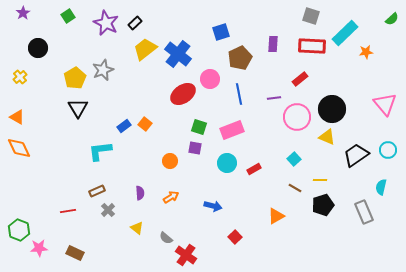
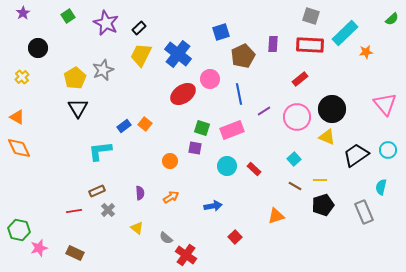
black rectangle at (135, 23): moved 4 px right, 5 px down
red rectangle at (312, 46): moved 2 px left, 1 px up
yellow trapezoid at (145, 49): moved 4 px left, 6 px down; rotated 25 degrees counterclockwise
brown pentagon at (240, 58): moved 3 px right, 2 px up
yellow cross at (20, 77): moved 2 px right
purple line at (274, 98): moved 10 px left, 13 px down; rotated 24 degrees counterclockwise
green square at (199, 127): moved 3 px right, 1 px down
cyan circle at (227, 163): moved 3 px down
red rectangle at (254, 169): rotated 72 degrees clockwise
brown line at (295, 188): moved 2 px up
blue arrow at (213, 206): rotated 24 degrees counterclockwise
red line at (68, 211): moved 6 px right
orange triangle at (276, 216): rotated 12 degrees clockwise
green hexagon at (19, 230): rotated 10 degrees counterclockwise
pink star at (39, 248): rotated 12 degrees counterclockwise
